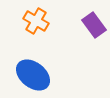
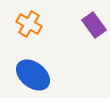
orange cross: moved 7 px left, 3 px down
